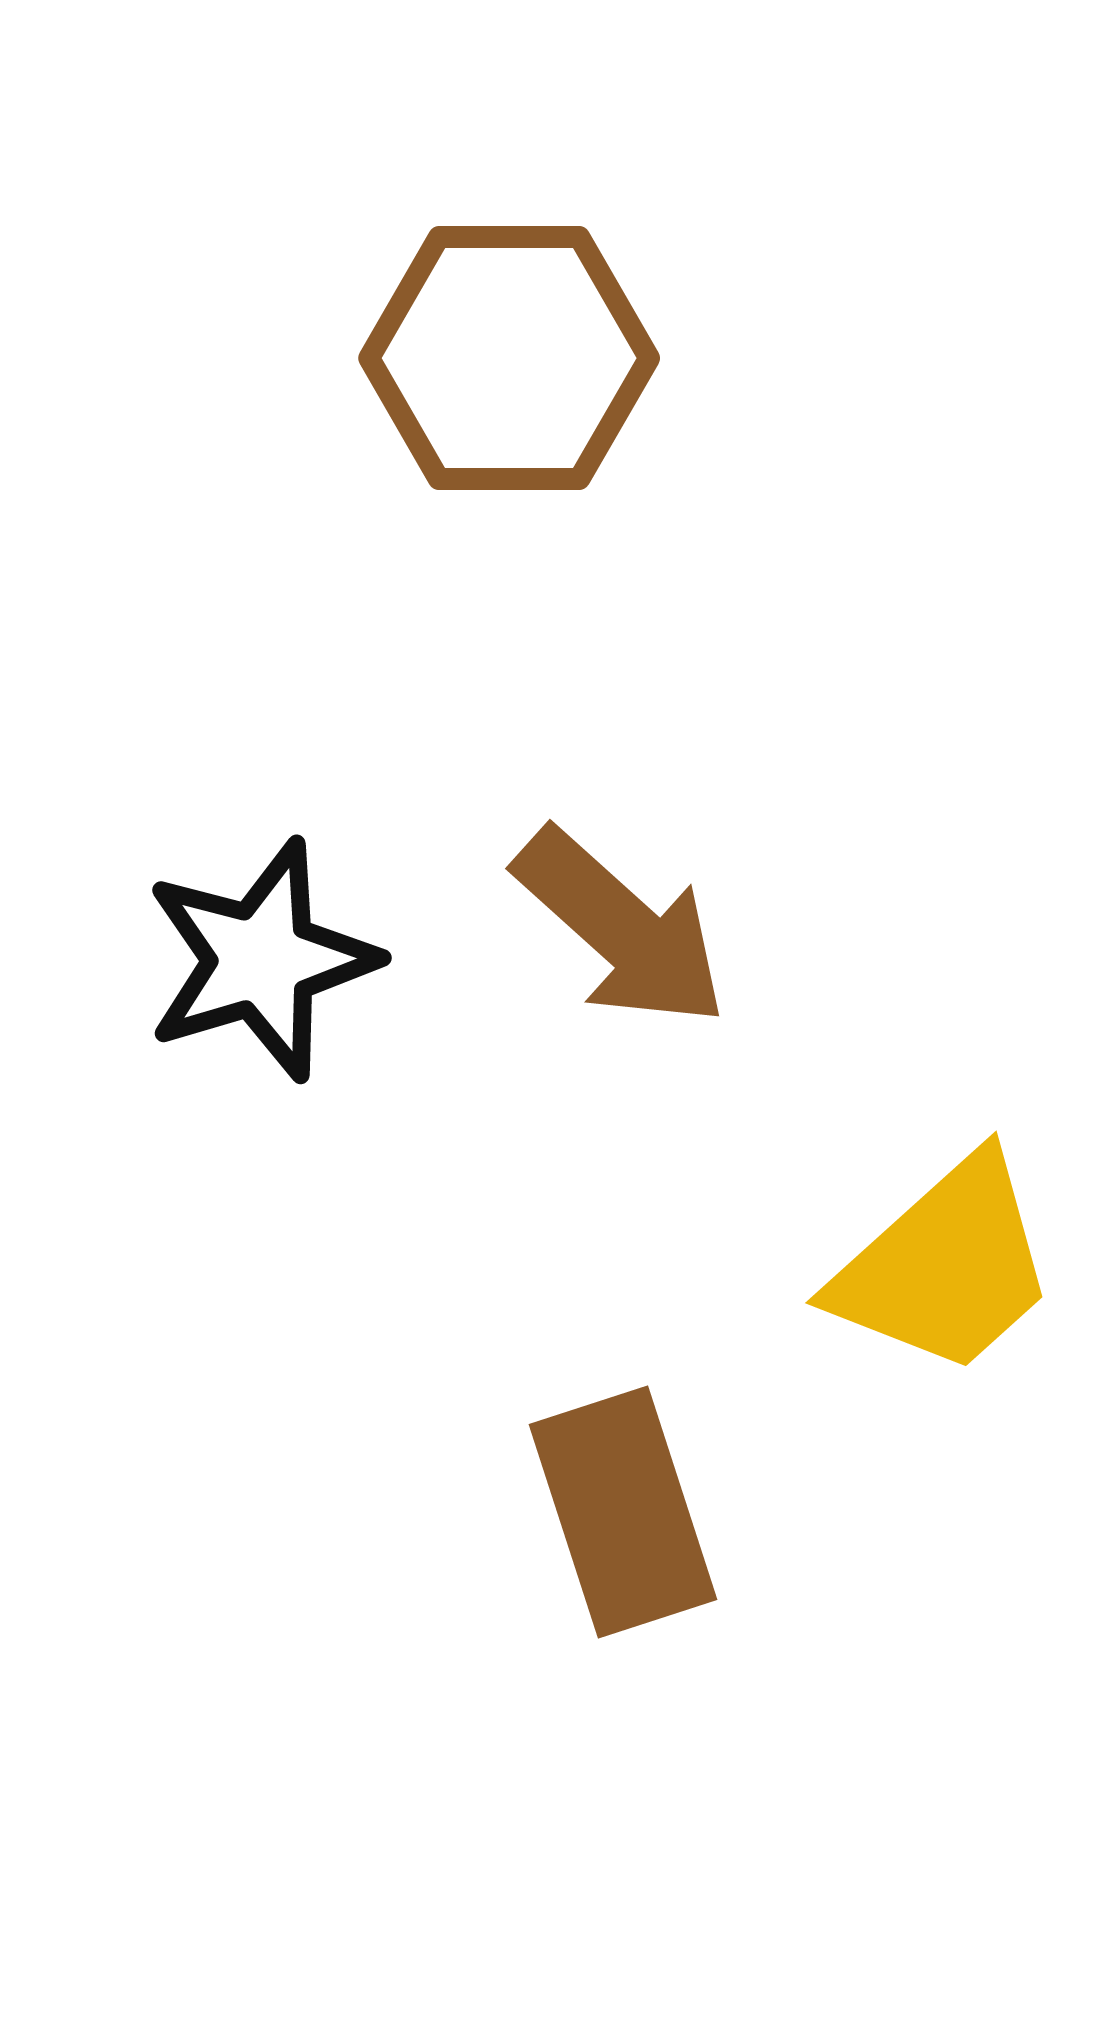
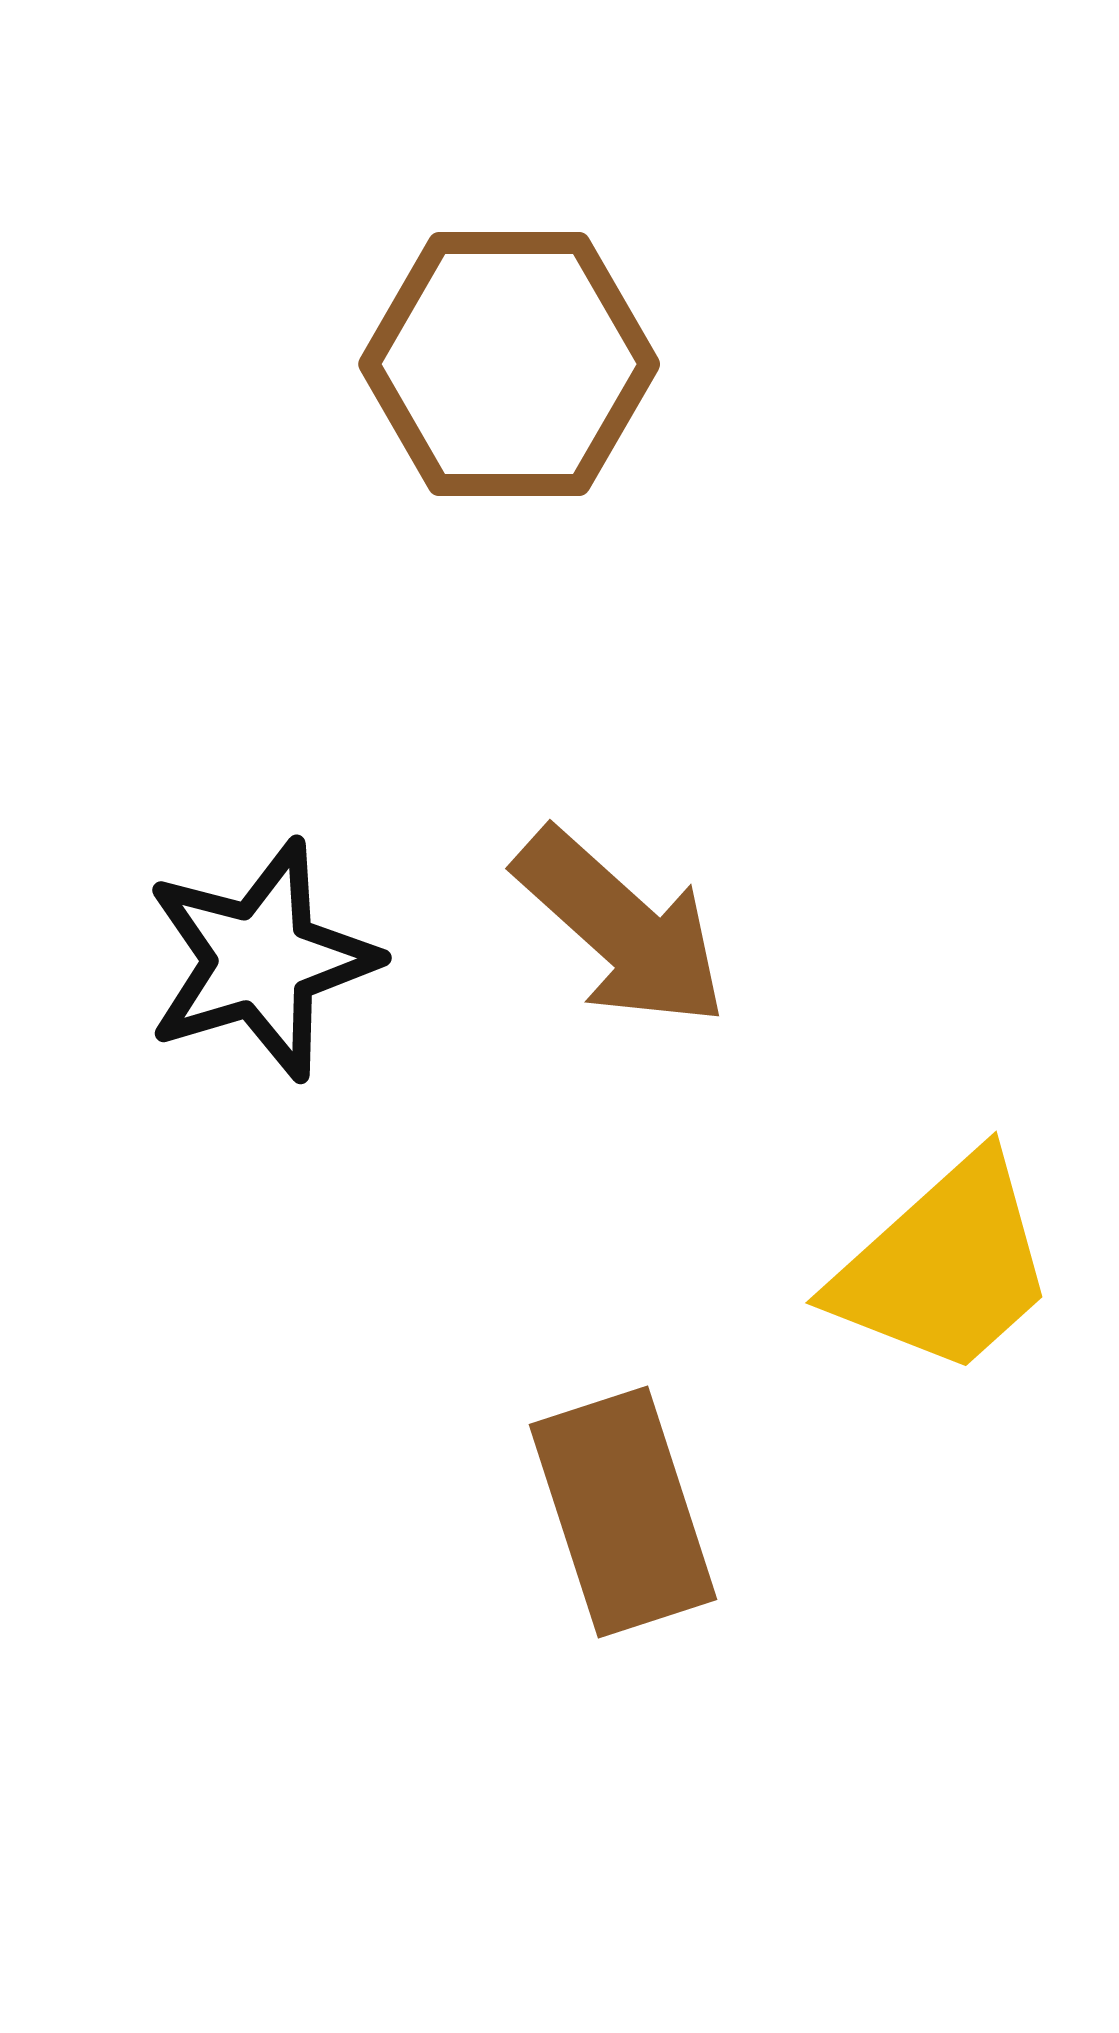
brown hexagon: moved 6 px down
